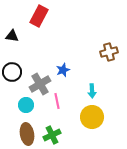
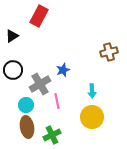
black triangle: rotated 40 degrees counterclockwise
black circle: moved 1 px right, 2 px up
brown ellipse: moved 7 px up
